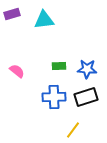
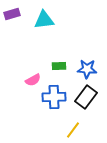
pink semicircle: moved 16 px right, 9 px down; rotated 112 degrees clockwise
black rectangle: rotated 35 degrees counterclockwise
